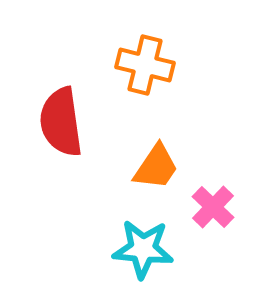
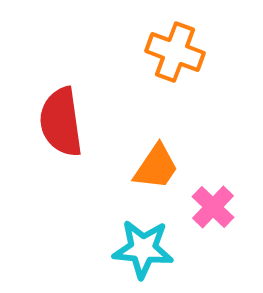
orange cross: moved 30 px right, 13 px up; rotated 6 degrees clockwise
